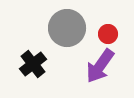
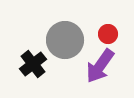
gray circle: moved 2 px left, 12 px down
